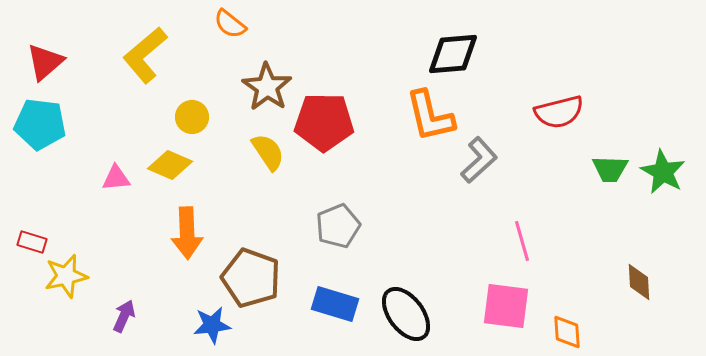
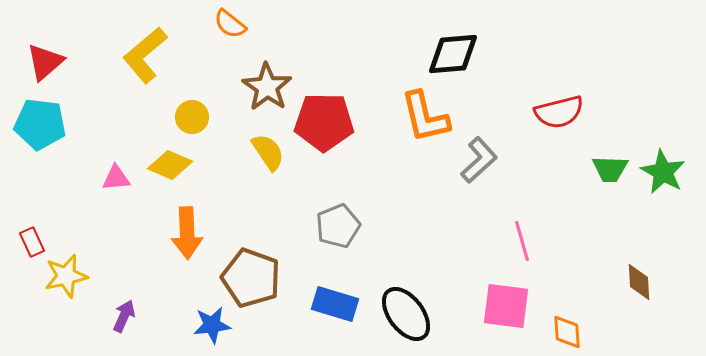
orange L-shape: moved 5 px left, 1 px down
red rectangle: rotated 48 degrees clockwise
